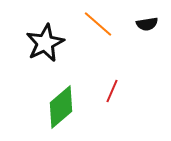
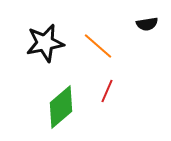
orange line: moved 22 px down
black star: rotated 15 degrees clockwise
red line: moved 5 px left
